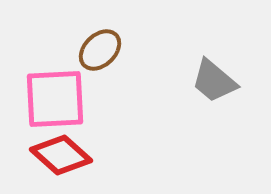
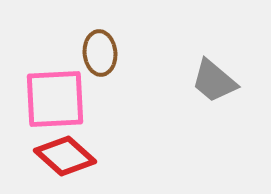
brown ellipse: moved 3 px down; rotated 51 degrees counterclockwise
red diamond: moved 4 px right, 1 px down
